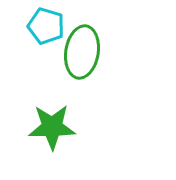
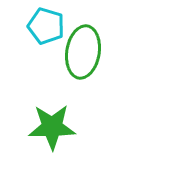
green ellipse: moved 1 px right
